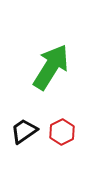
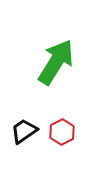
green arrow: moved 5 px right, 5 px up
